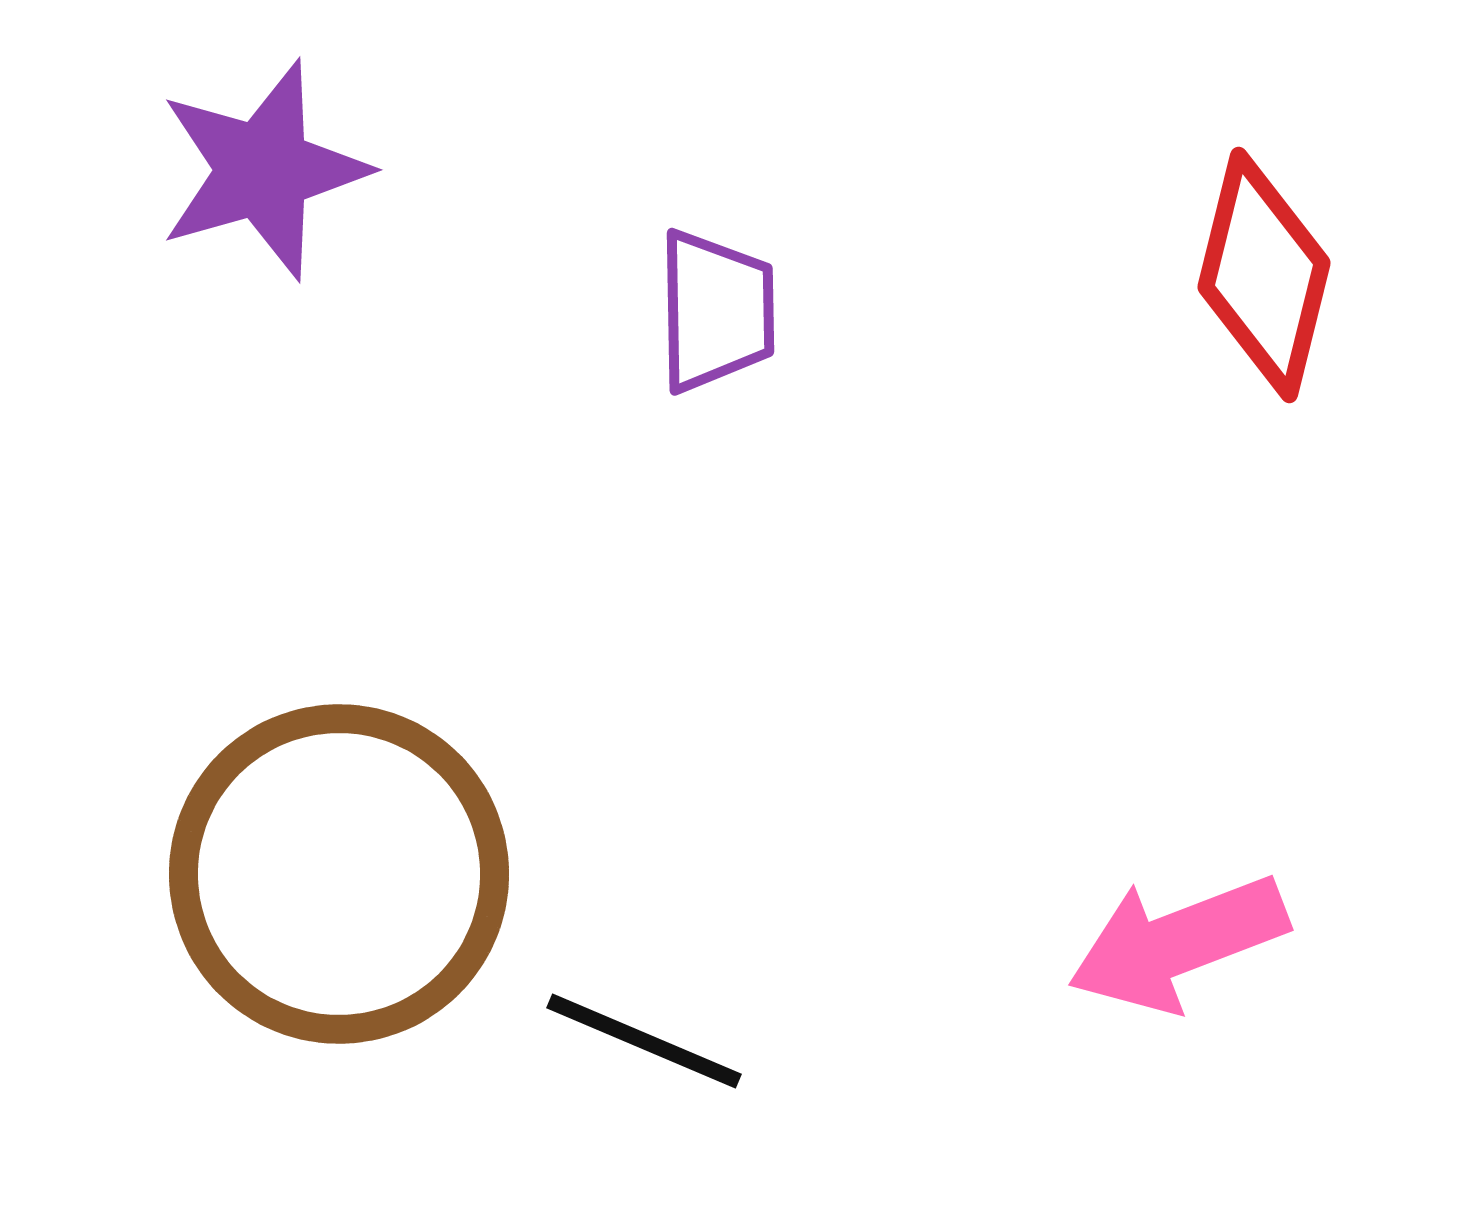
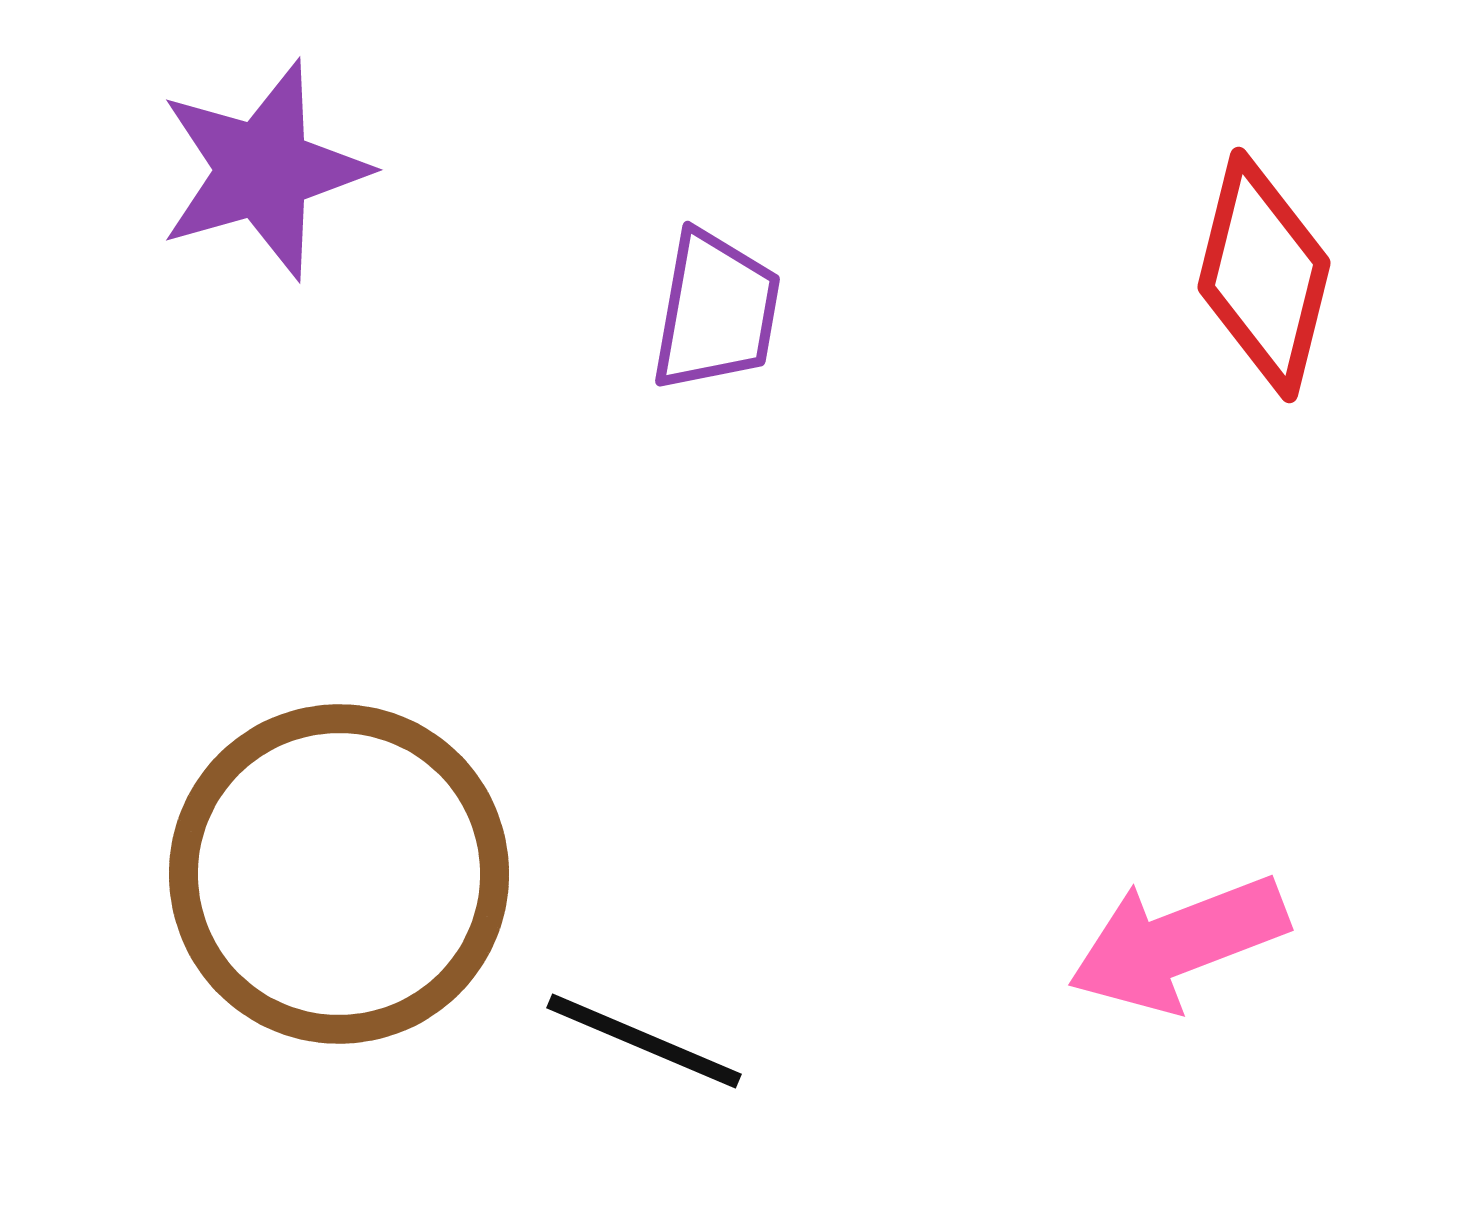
purple trapezoid: rotated 11 degrees clockwise
